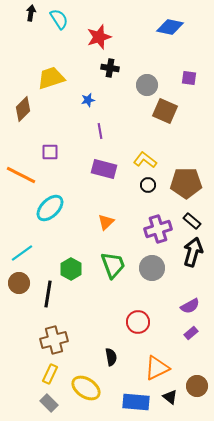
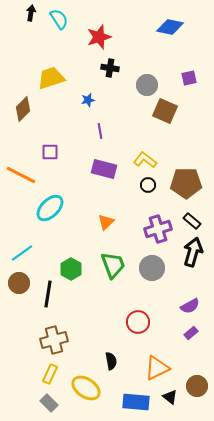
purple square at (189, 78): rotated 21 degrees counterclockwise
black semicircle at (111, 357): moved 4 px down
